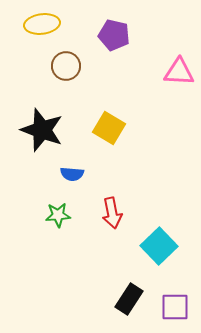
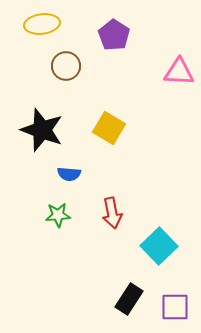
purple pentagon: rotated 20 degrees clockwise
blue semicircle: moved 3 px left
